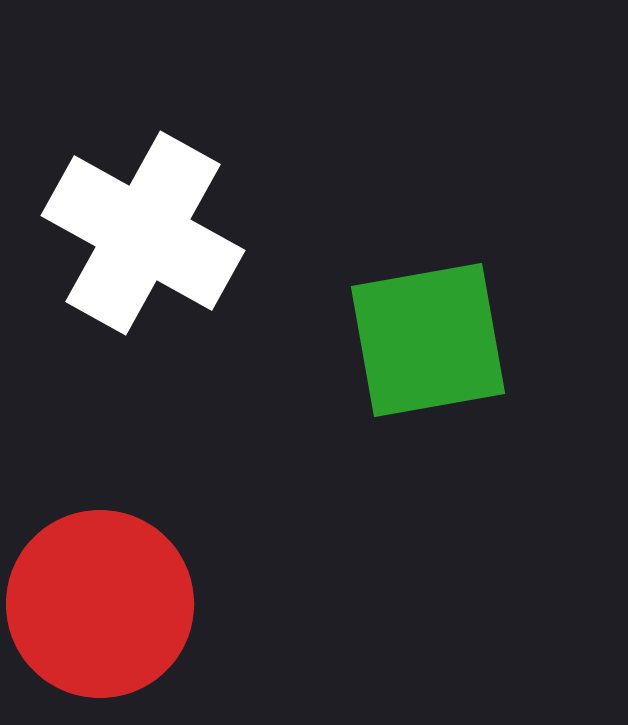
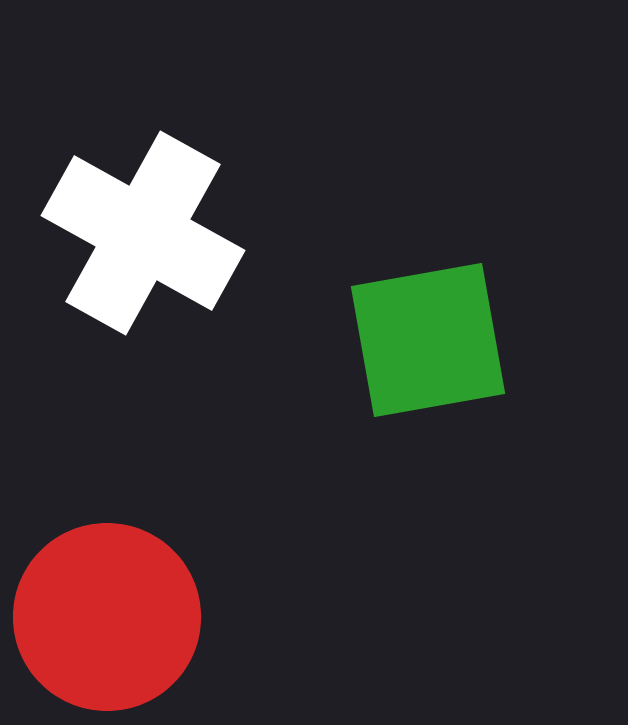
red circle: moved 7 px right, 13 px down
